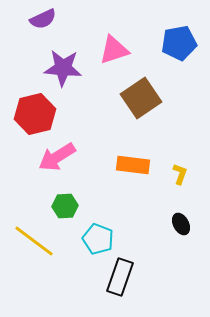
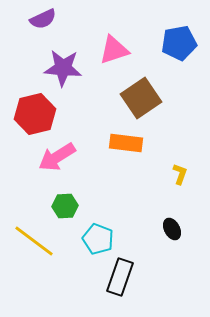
orange rectangle: moved 7 px left, 22 px up
black ellipse: moved 9 px left, 5 px down
